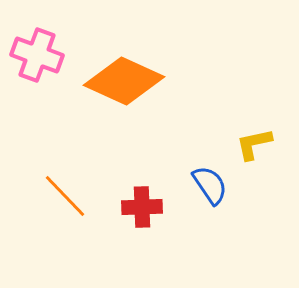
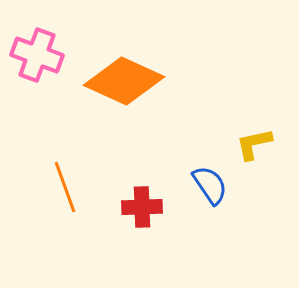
orange line: moved 9 px up; rotated 24 degrees clockwise
